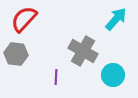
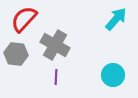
gray cross: moved 28 px left, 6 px up
